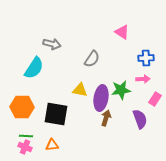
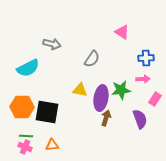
cyan semicircle: moved 6 px left; rotated 30 degrees clockwise
black square: moved 9 px left, 2 px up
